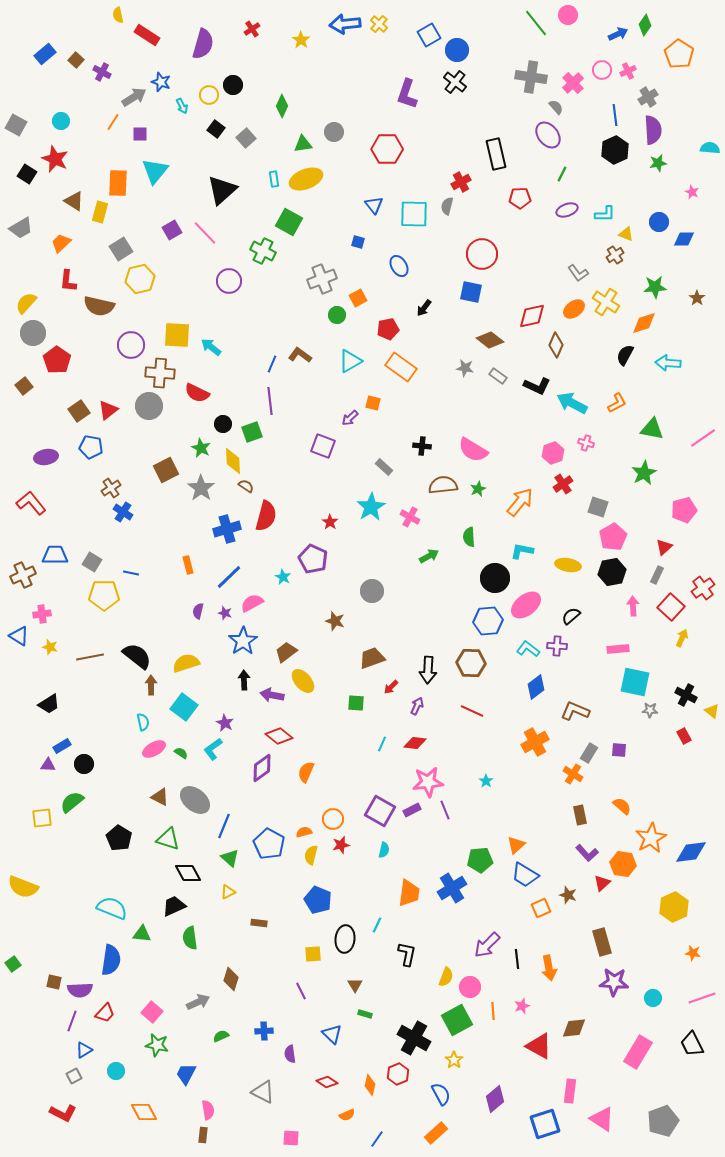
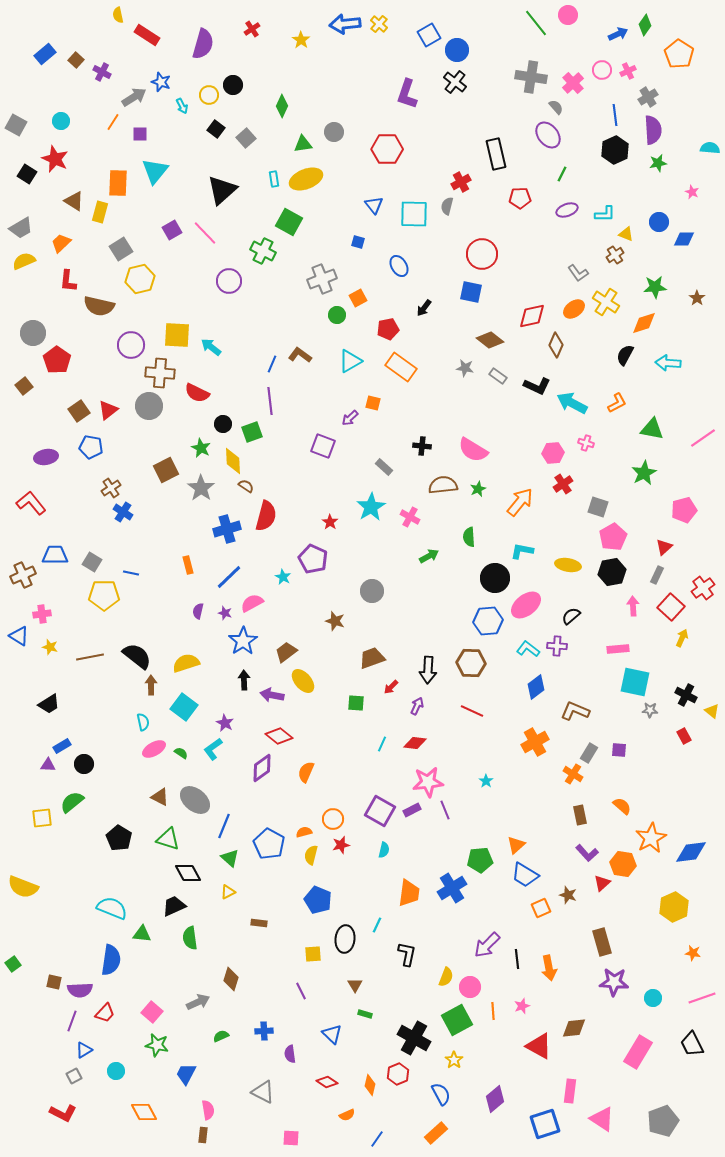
yellow semicircle at (26, 303): moved 2 px left, 42 px up; rotated 25 degrees clockwise
pink hexagon at (553, 453): rotated 15 degrees clockwise
